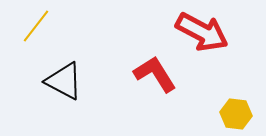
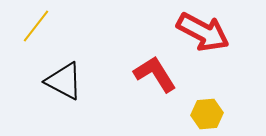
red arrow: moved 1 px right
yellow hexagon: moved 29 px left; rotated 12 degrees counterclockwise
